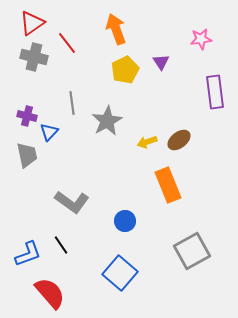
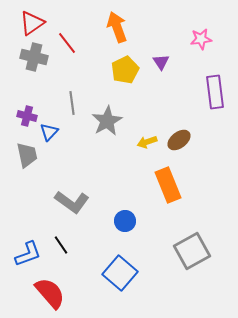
orange arrow: moved 1 px right, 2 px up
